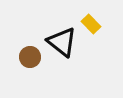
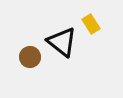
yellow rectangle: rotated 12 degrees clockwise
